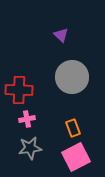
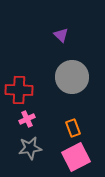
pink cross: rotated 14 degrees counterclockwise
